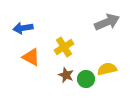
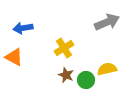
yellow cross: moved 1 px down
orange triangle: moved 17 px left
green circle: moved 1 px down
